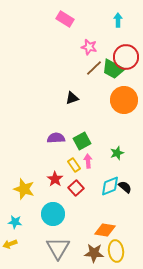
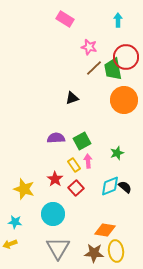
green trapezoid: rotated 50 degrees clockwise
